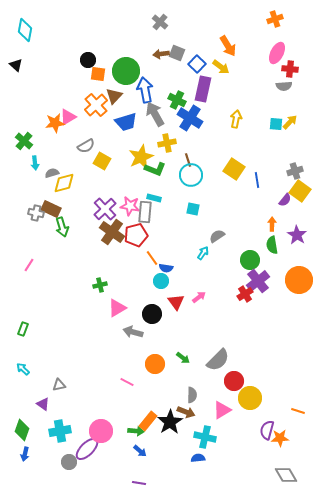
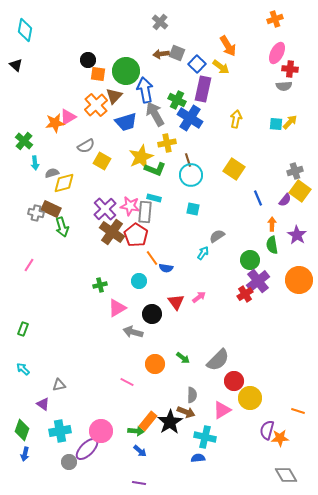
blue line at (257, 180): moved 1 px right, 18 px down; rotated 14 degrees counterclockwise
red pentagon at (136, 235): rotated 25 degrees counterclockwise
cyan circle at (161, 281): moved 22 px left
